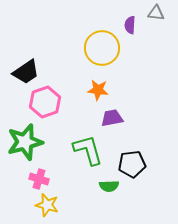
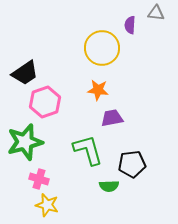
black trapezoid: moved 1 px left, 1 px down
